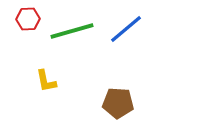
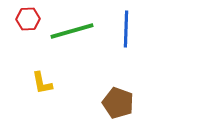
blue line: rotated 48 degrees counterclockwise
yellow L-shape: moved 4 px left, 2 px down
brown pentagon: rotated 16 degrees clockwise
